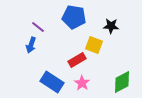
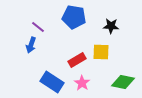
yellow square: moved 7 px right, 7 px down; rotated 18 degrees counterclockwise
green diamond: moved 1 px right; rotated 40 degrees clockwise
